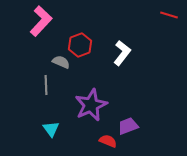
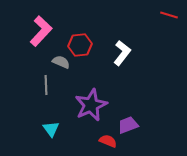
pink L-shape: moved 10 px down
red hexagon: rotated 15 degrees clockwise
purple trapezoid: moved 1 px up
